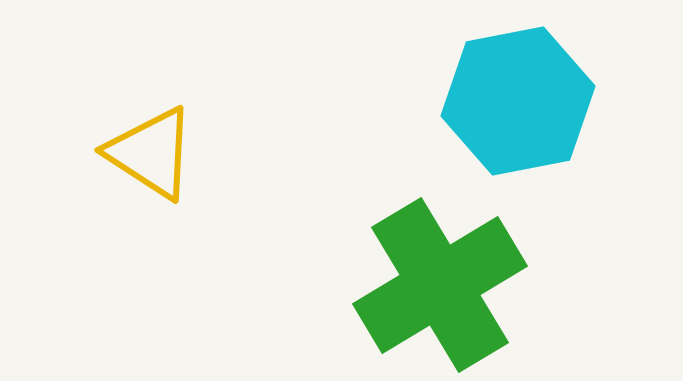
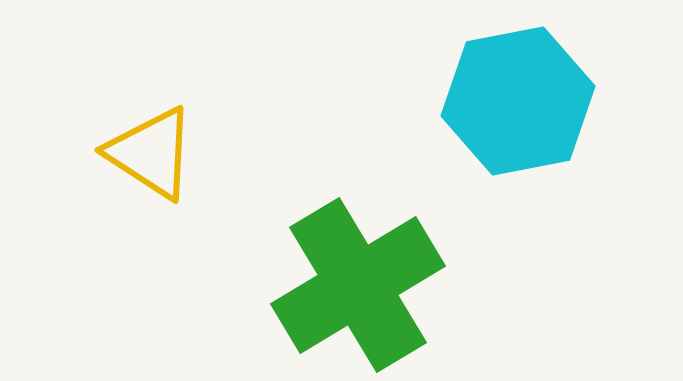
green cross: moved 82 px left
